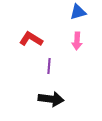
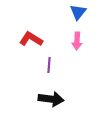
blue triangle: rotated 36 degrees counterclockwise
purple line: moved 1 px up
